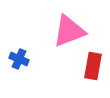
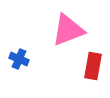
pink triangle: moved 1 px left, 1 px up
